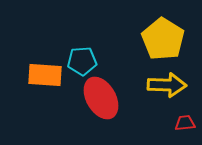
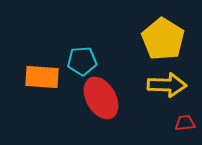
orange rectangle: moved 3 px left, 2 px down
